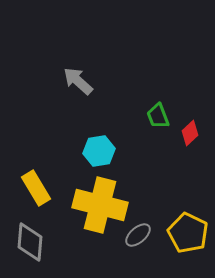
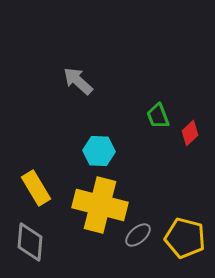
cyan hexagon: rotated 12 degrees clockwise
yellow pentagon: moved 3 px left, 5 px down; rotated 12 degrees counterclockwise
